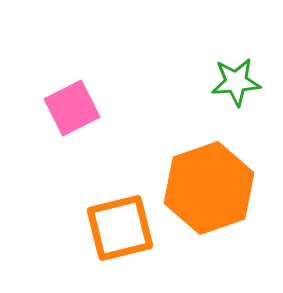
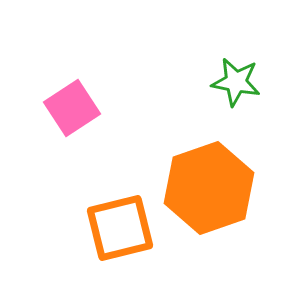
green star: rotated 15 degrees clockwise
pink square: rotated 6 degrees counterclockwise
